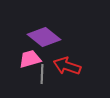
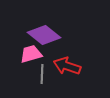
purple diamond: moved 2 px up
pink trapezoid: moved 1 px right, 5 px up
